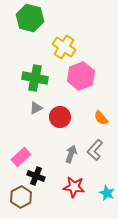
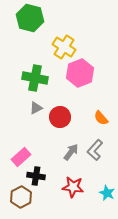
pink hexagon: moved 1 px left, 3 px up
gray arrow: moved 2 px up; rotated 18 degrees clockwise
black cross: rotated 12 degrees counterclockwise
red star: moved 1 px left
